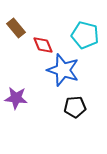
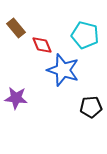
red diamond: moved 1 px left
black pentagon: moved 16 px right
